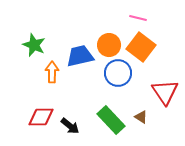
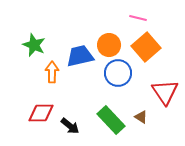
orange square: moved 5 px right; rotated 12 degrees clockwise
red diamond: moved 4 px up
